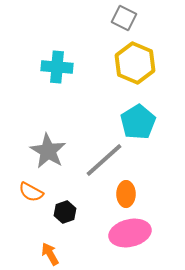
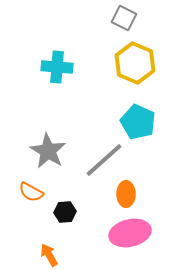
cyan pentagon: rotated 16 degrees counterclockwise
black hexagon: rotated 15 degrees clockwise
orange arrow: moved 1 px left, 1 px down
